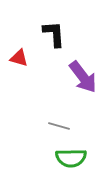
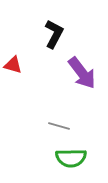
black L-shape: rotated 32 degrees clockwise
red triangle: moved 6 px left, 7 px down
purple arrow: moved 1 px left, 4 px up
